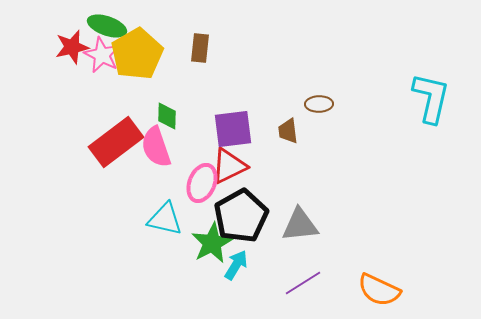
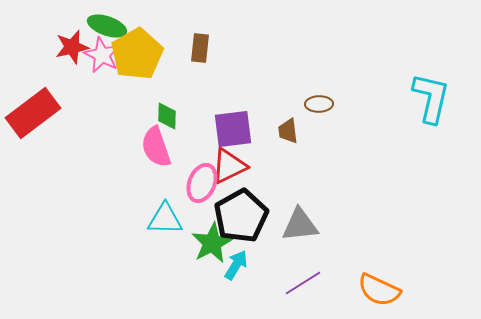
red rectangle: moved 83 px left, 29 px up
cyan triangle: rotated 12 degrees counterclockwise
